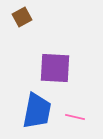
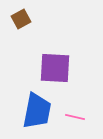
brown square: moved 1 px left, 2 px down
